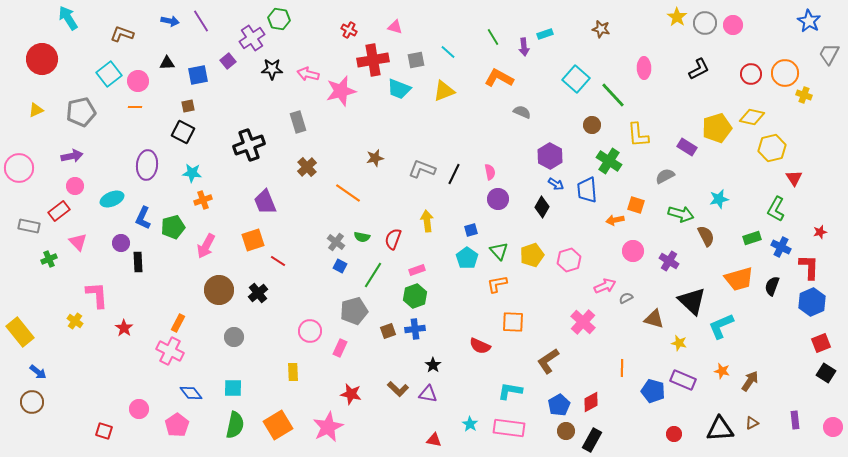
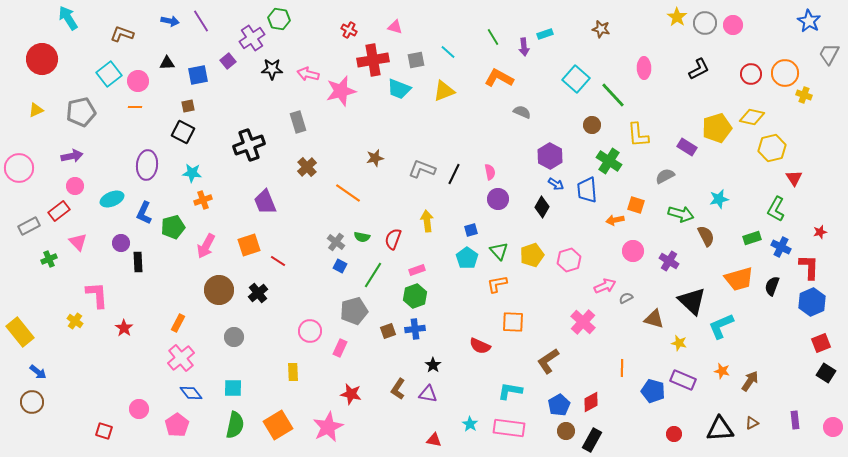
blue L-shape at (143, 218): moved 1 px right, 5 px up
gray rectangle at (29, 226): rotated 40 degrees counterclockwise
orange square at (253, 240): moved 4 px left, 5 px down
pink cross at (170, 351): moved 11 px right, 7 px down; rotated 24 degrees clockwise
brown L-shape at (398, 389): rotated 80 degrees clockwise
